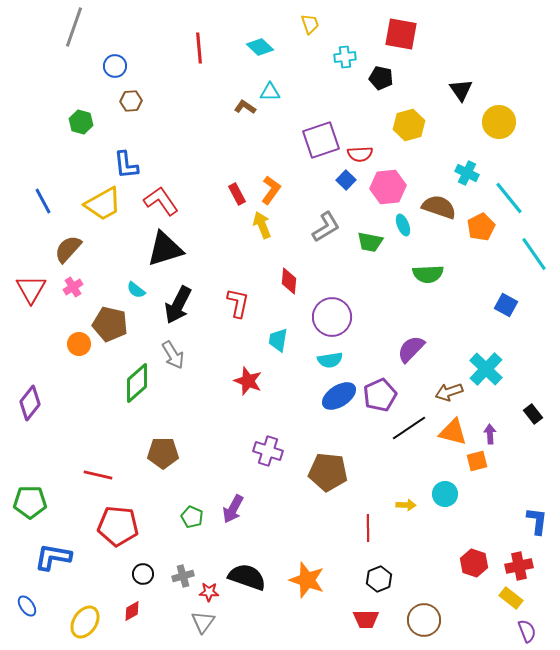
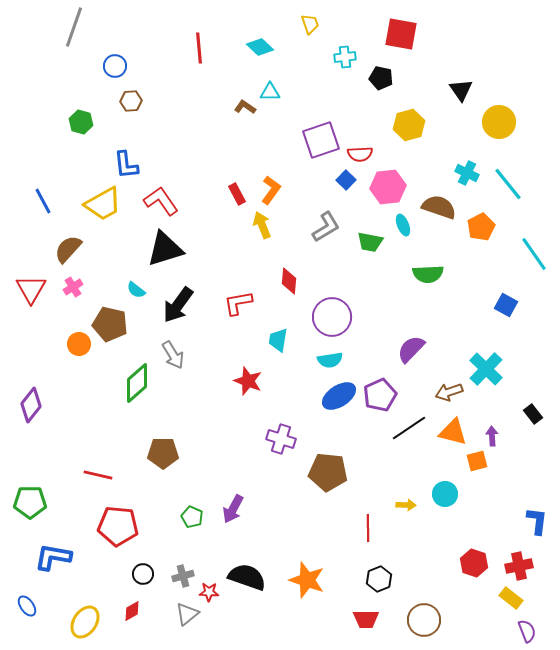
cyan line at (509, 198): moved 1 px left, 14 px up
red L-shape at (238, 303): rotated 112 degrees counterclockwise
black arrow at (178, 305): rotated 9 degrees clockwise
purple diamond at (30, 403): moved 1 px right, 2 px down
purple arrow at (490, 434): moved 2 px right, 2 px down
purple cross at (268, 451): moved 13 px right, 12 px up
gray triangle at (203, 622): moved 16 px left, 8 px up; rotated 15 degrees clockwise
